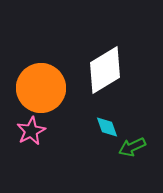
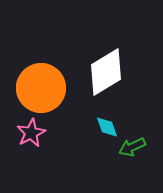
white diamond: moved 1 px right, 2 px down
pink star: moved 2 px down
